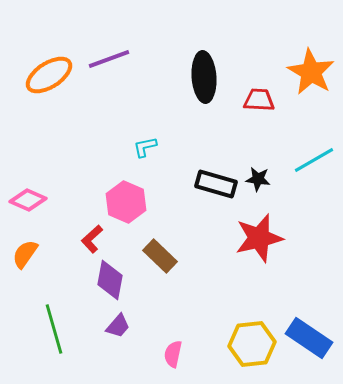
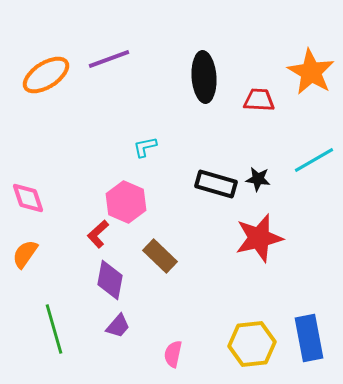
orange ellipse: moved 3 px left
pink diamond: moved 2 px up; rotated 48 degrees clockwise
red L-shape: moved 6 px right, 5 px up
blue rectangle: rotated 45 degrees clockwise
